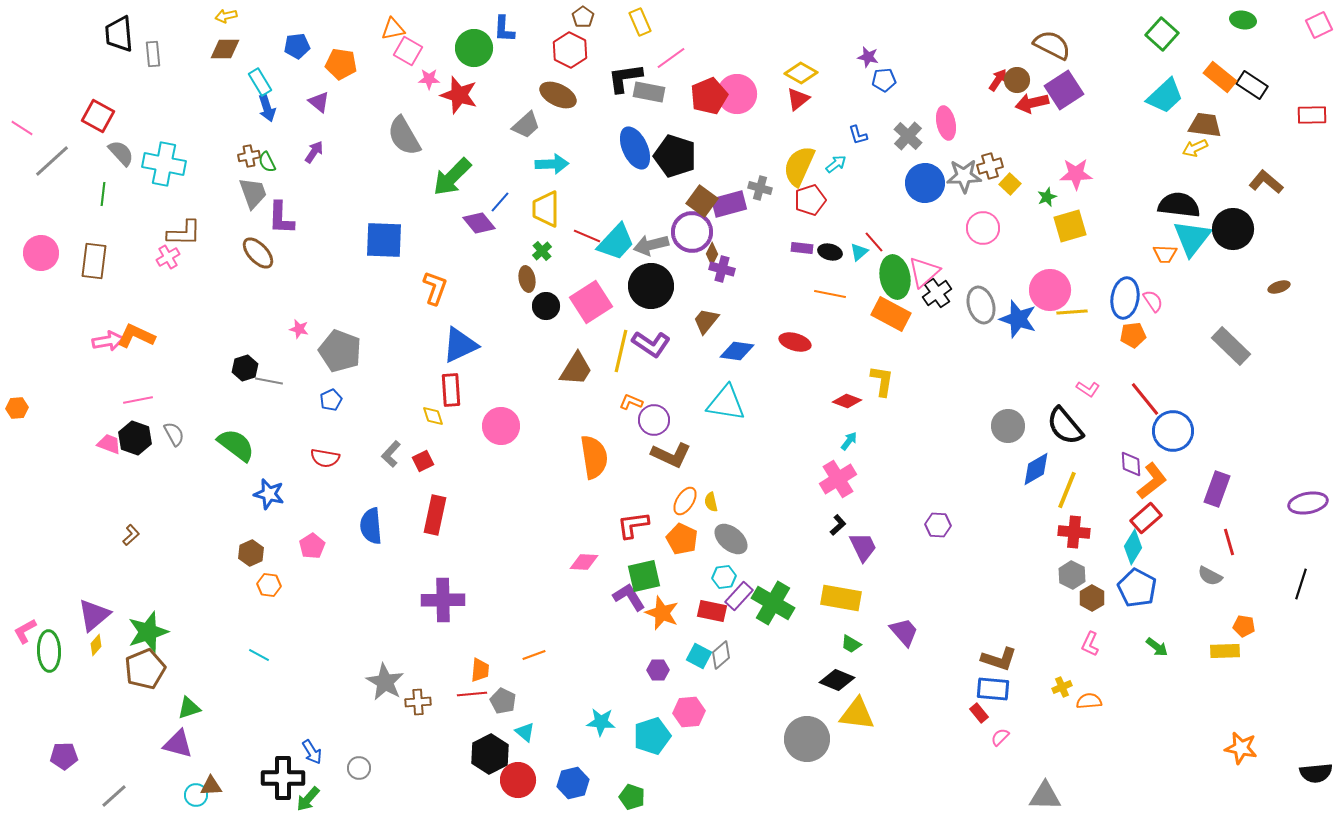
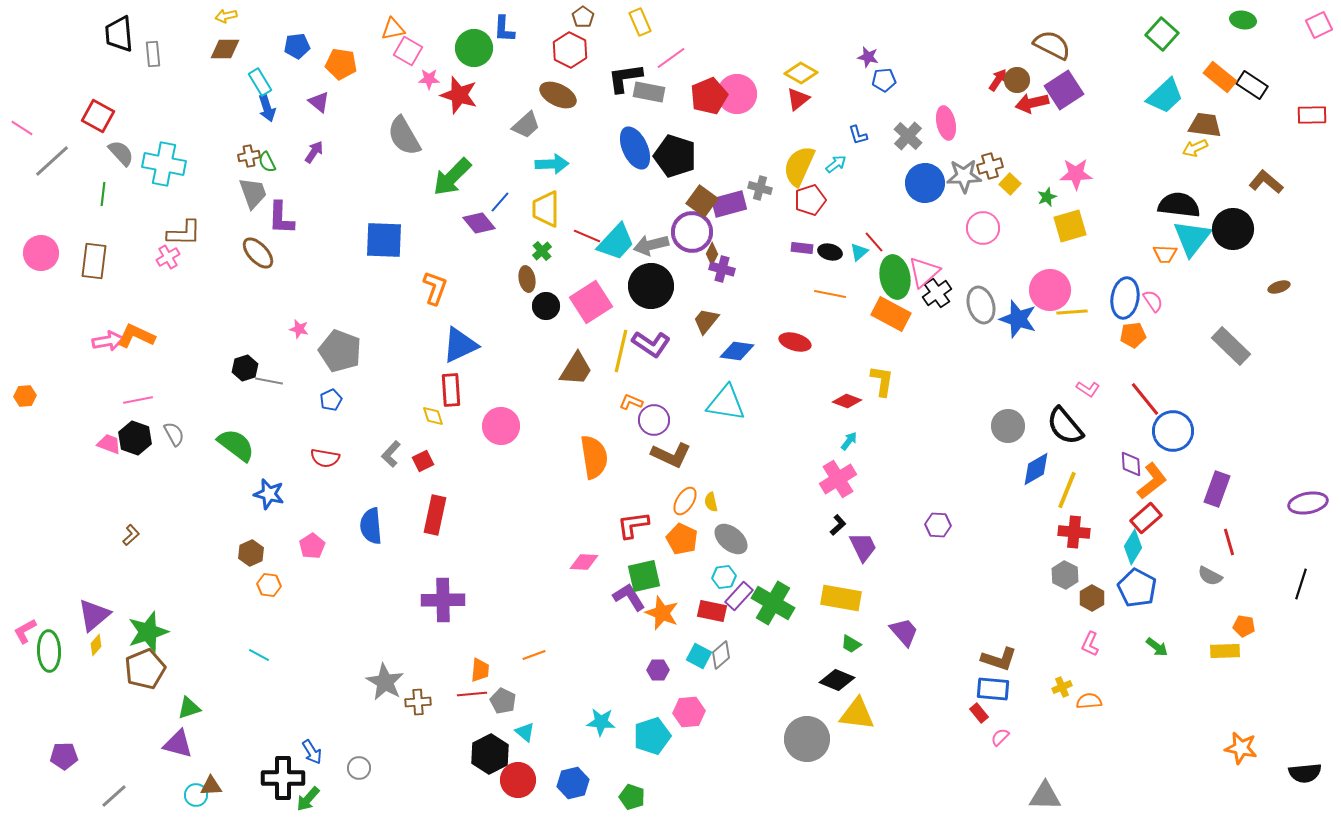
orange hexagon at (17, 408): moved 8 px right, 12 px up
gray hexagon at (1072, 575): moved 7 px left
black semicircle at (1316, 773): moved 11 px left
